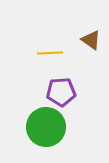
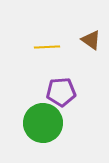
yellow line: moved 3 px left, 6 px up
green circle: moved 3 px left, 4 px up
